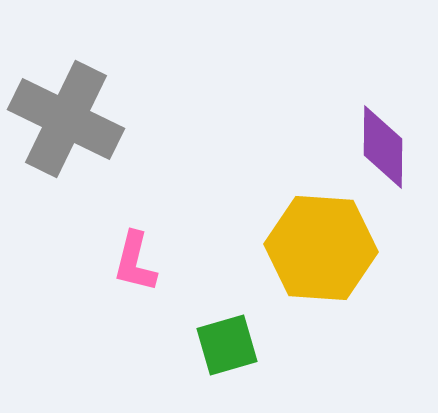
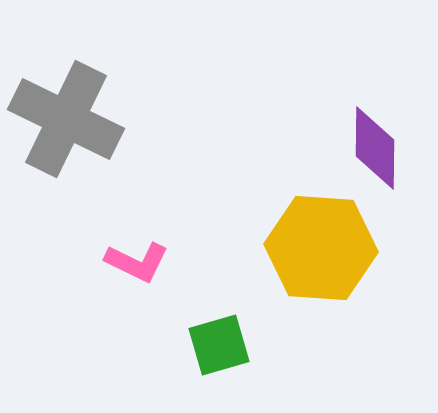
purple diamond: moved 8 px left, 1 px down
pink L-shape: moved 2 px right; rotated 78 degrees counterclockwise
green square: moved 8 px left
